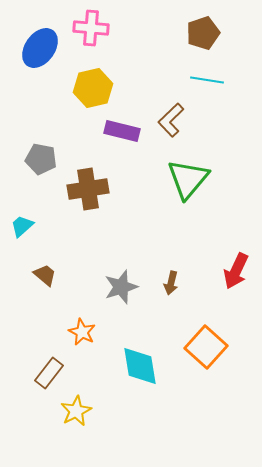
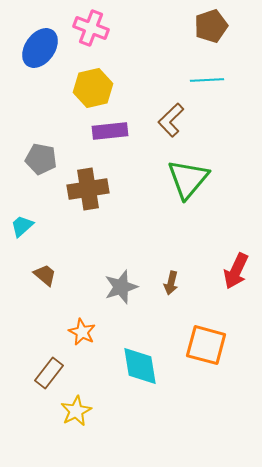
pink cross: rotated 16 degrees clockwise
brown pentagon: moved 8 px right, 7 px up
cyan line: rotated 12 degrees counterclockwise
purple rectangle: moved 12 px left; rotated 20 degrees counterclockwise
orange square: moved 2 px up; rotated 27 degrees counterclockwise
